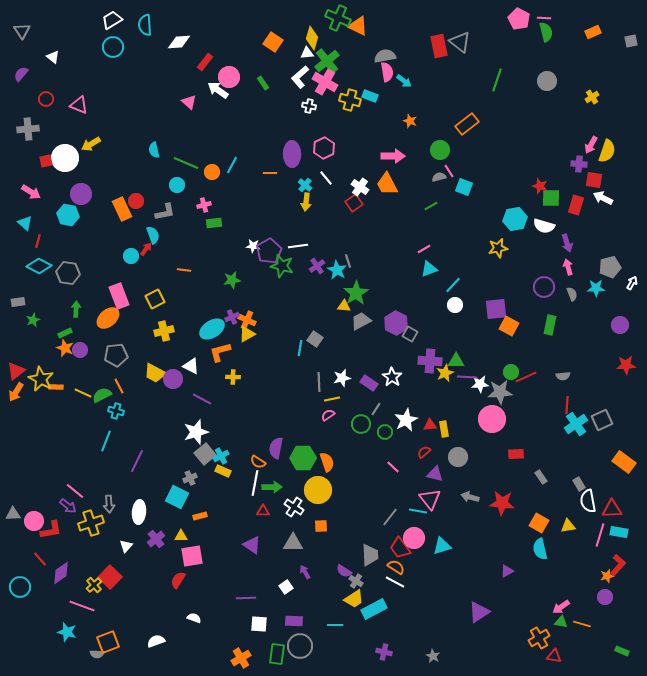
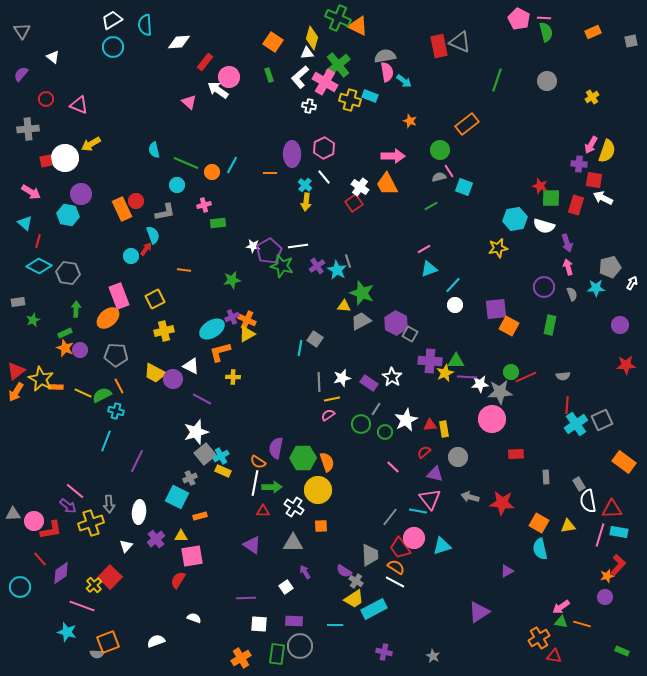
gray triangle at (460, 42): rotated 15 degrees counterclockwise
green cross at (327, 61): moved 11 px right, 4 px down
green rectangle at (263, 83): moved 6 px right, 8 px up; rotated 16 degrees clockwise
white line at (326, 178): moved 2 px left, 1 px up
green rectangle at (214, 223): moved 4 px right
green star at (356, 293): moved 6 px right; rotated 20 degrees counterclockwise
gray pentagon at (116, 355): rotated 10 degrees clockwise
gray rectangle at (541, 477): moved 5 px right; rotated 32 degrees clockwise
